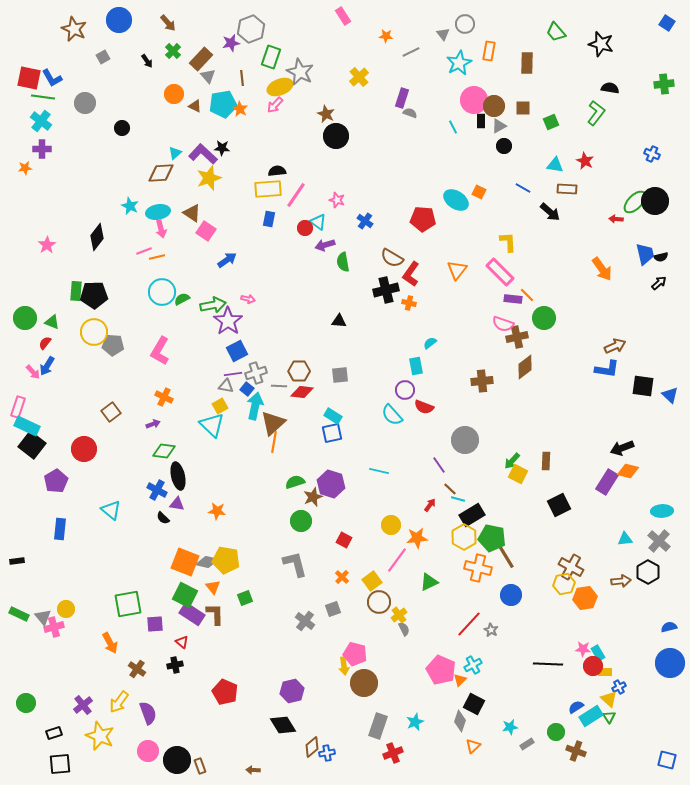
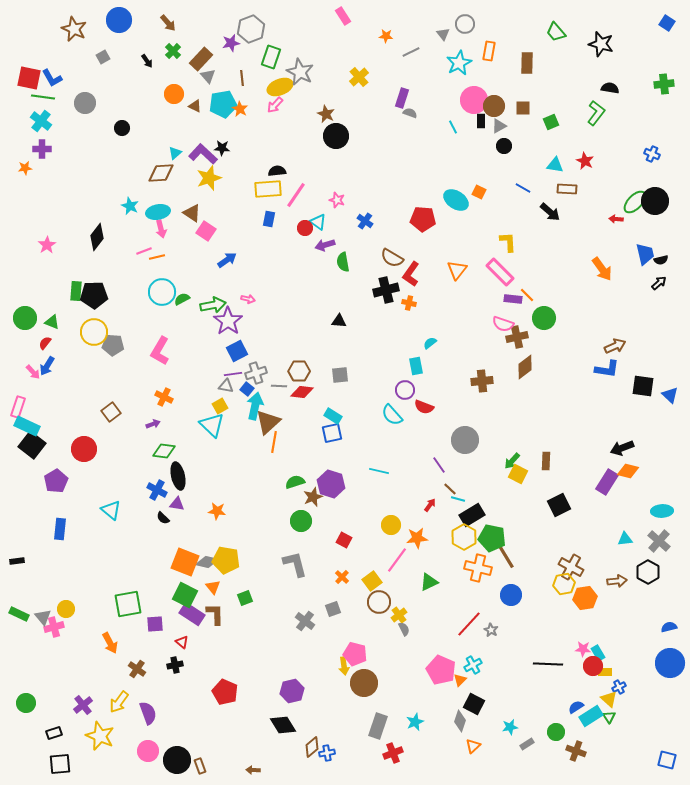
black semicircle at (661, 257): moved 3 px down
brown triangle at (273, 423): moved 5 px left, 1 px up
brown arrow at (621, 581): moved 4 px left
